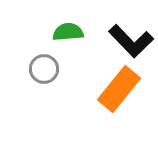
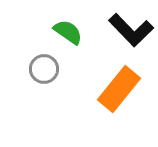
green semicircle: rotated 40 degrees clockwise
black L-shape: moved 11 px up
